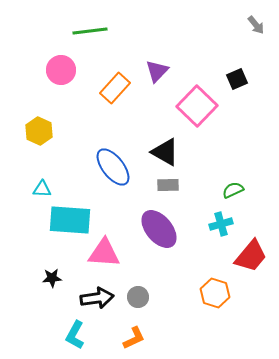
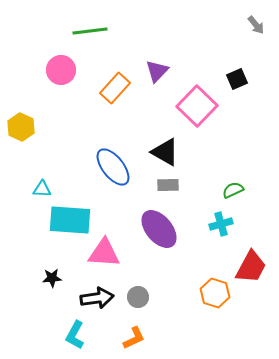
yellow hexagon: moved 18 px left, 4 px up
red trapezoid: moved 11 px down; rotated 12 degrees counterclockwise
